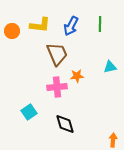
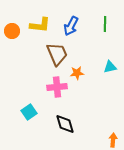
green line: moved 5 px right
orange star: moved 3 px up
